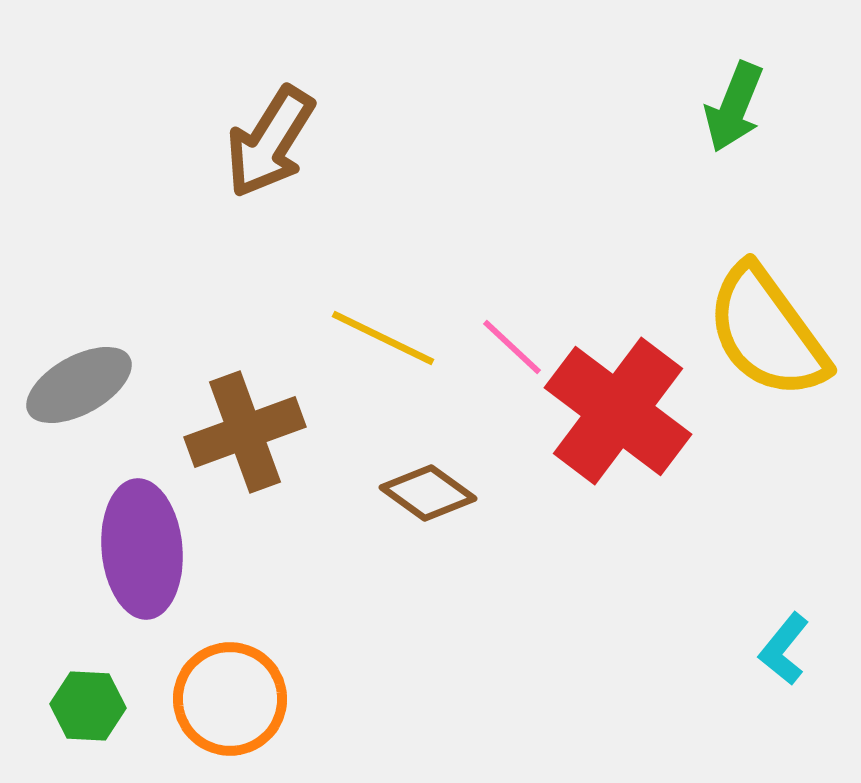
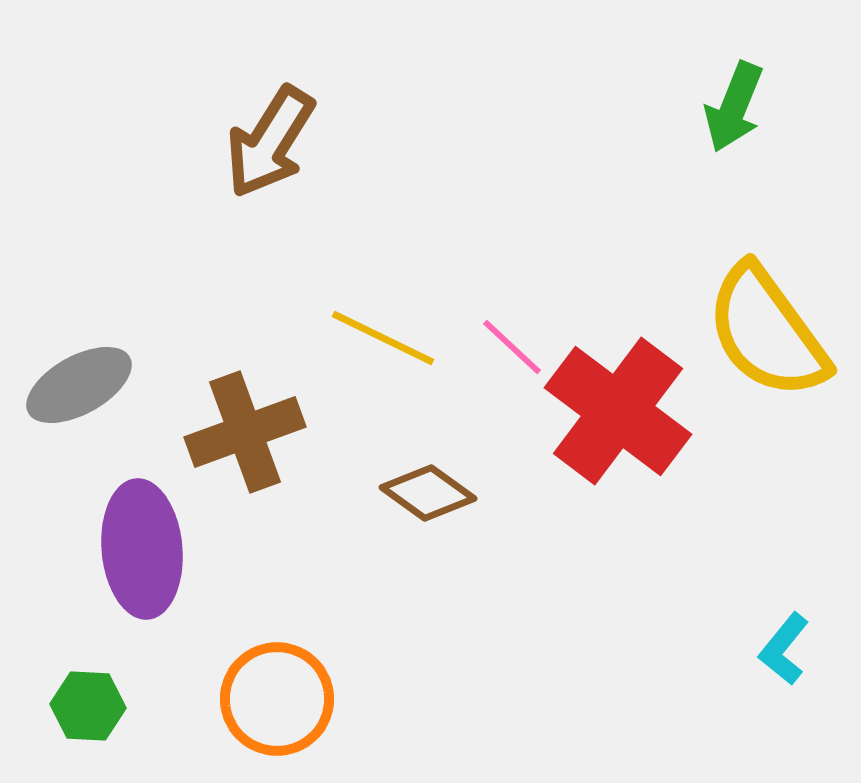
orange circle: moved 47 px right
